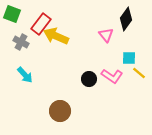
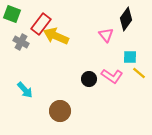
cyan square: moved 1 px right, 1 px up
cyan arrow: moved 15 px down
